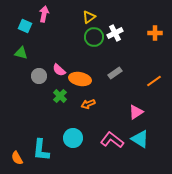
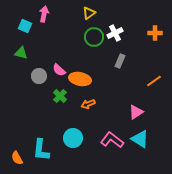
yellow triangle: moved 4 px up
gray rectangle: moved 5 px right, 12 px up; rotated 32 degrees counterclockwise
